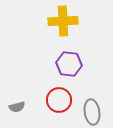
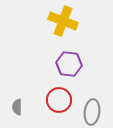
yellow cross: rotated 24 degrees clockwise
gray semicircle: rotated 105 degrees clockwise
gray ellipse: rotated 15 degrees clockwise
